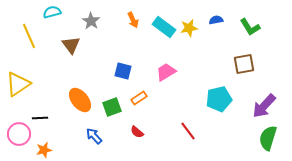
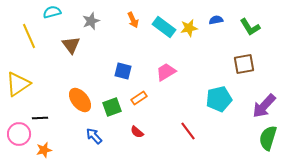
gray star: rotated 18 degrees clockwise
